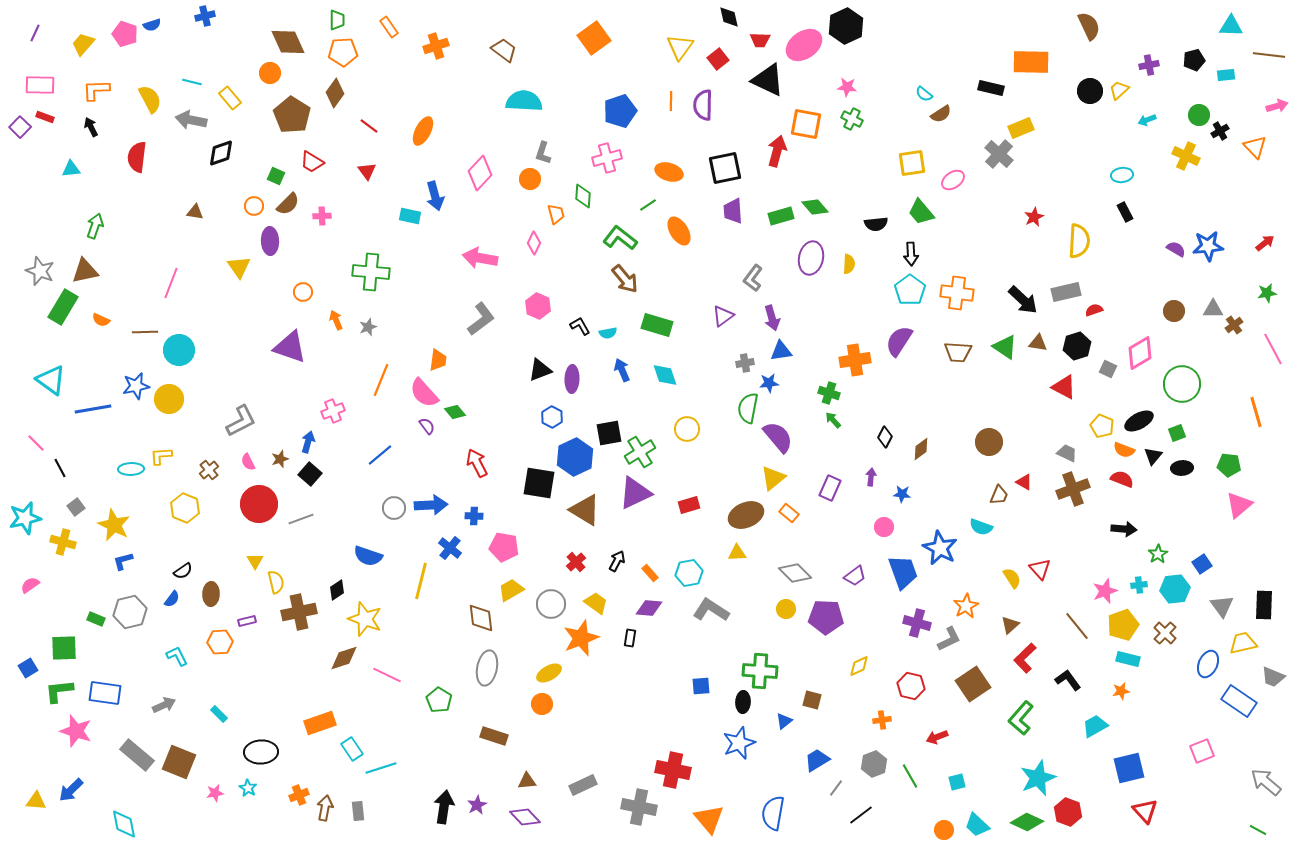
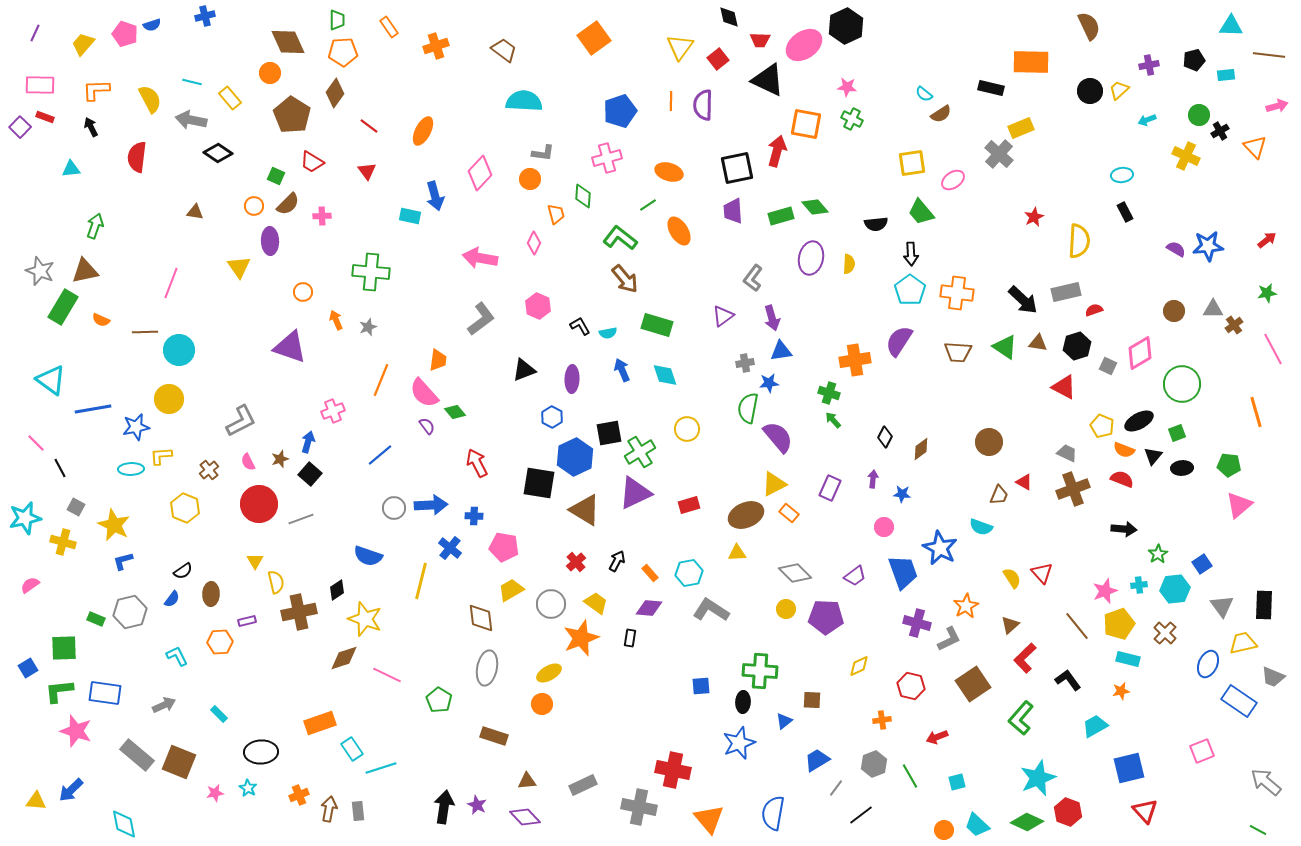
black diamond at (221, 153): moved 3 px left; rotated 52 degrees clockwise
gray L-shape at (543, 153): rotated 100 degrees counterclockwise
black square at (725, 168): moved 12 px right
red arrow at (1265, 243): moved 2 px right, 3 px up
gray square at (1108, 369): moved 3 px up
black triangle at (540, 370): moved 16 px left
blue star at (136, 386): moved 41 px down
purple arrow at (871, 477): moved 2 px right, 2 px down
yellow triangle at (773, 478): moved 1 px right, 6 px down; rotated 12 degrees clockwise
gray square at (76, 507): rotated 24 degrees counterclockwise
red triangle at (1040, 569): moved 2 px right, 4 px down
yellow pentagon at (1123, 625): moved 4 px left, 1 px up
brown square at (812, 700): rotated 12 degrees counterclockwise
purple star at (477, 805): rotated 18 degrees counterclockwise
brown arrow at (325, 808): moved 4 px right, 1 px down
